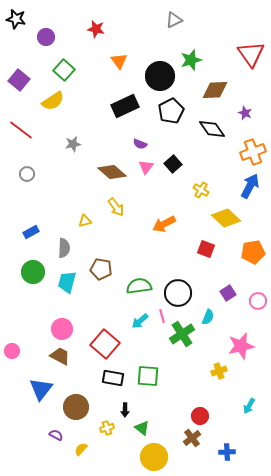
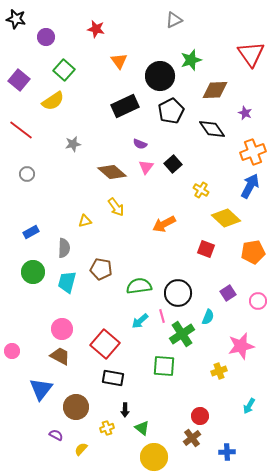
green square at (148, 376): moved 16 px right, 10 px up
